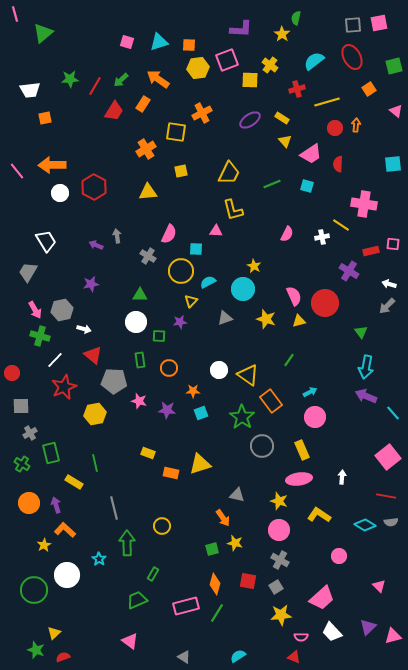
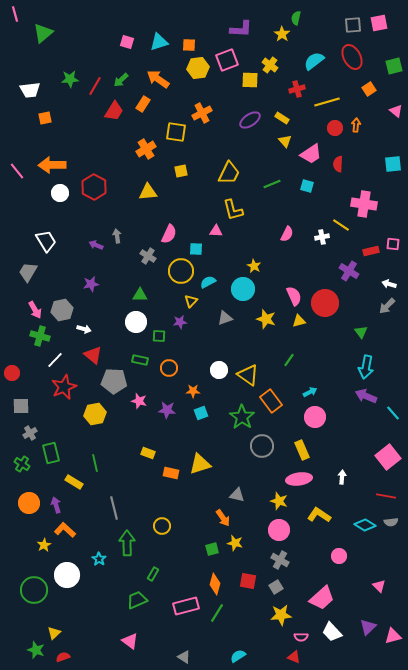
green rectangle at (140, 360): rotated 70 degrees counterclockwise
